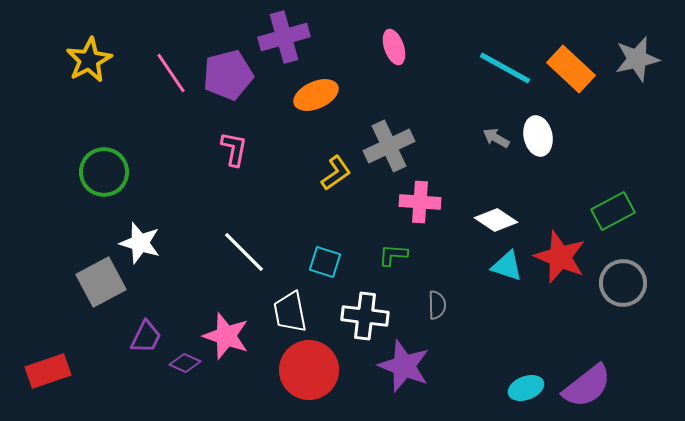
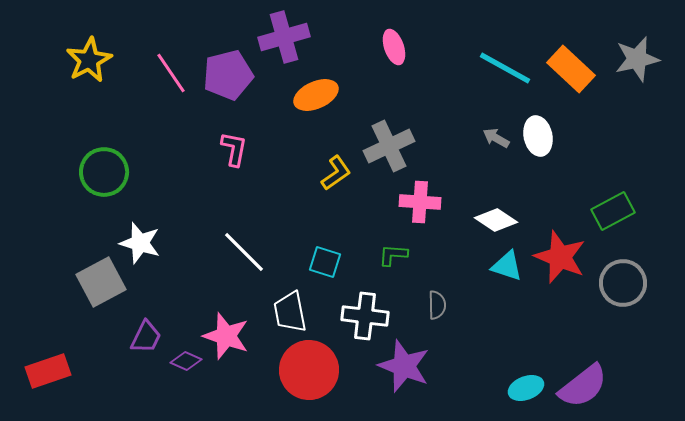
purple diamond: moved 1 px right, 2 px up
purple semicircle: moved 4 px left
